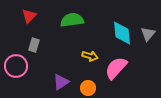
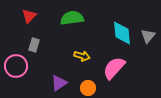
green semicircle: moved 2 px up
gray triangle: moved 2 px down
yellow arrow: moved 8 px left
pink semicircle: moved 2 px left
purple triangle: moved 2 px left, 1 px down
